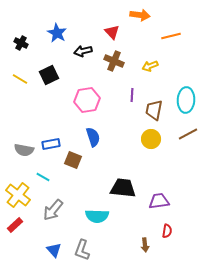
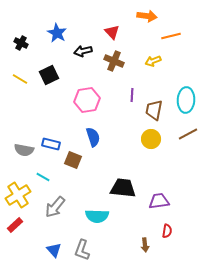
orange arrow: moved 7 px right, 1 px down
yellow arrow: moved 3 px right, 5 px up
blue rectangle: rotated 24 degrees clockwise
yellow cross: rotated 20 degrees clockwise
gray arrow: moved 2 px right, 3 px up
